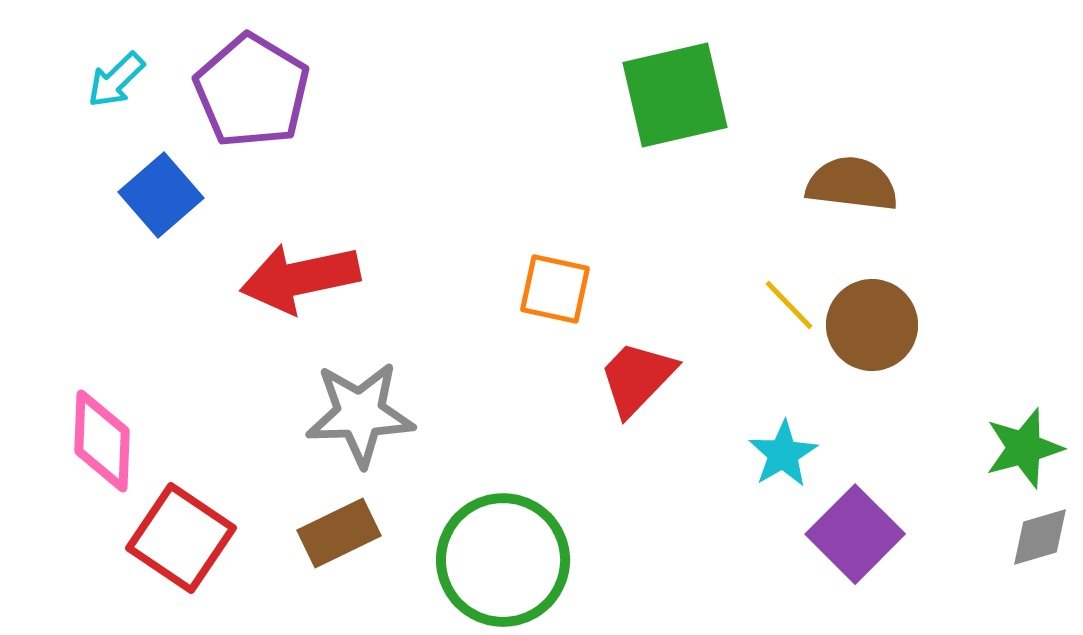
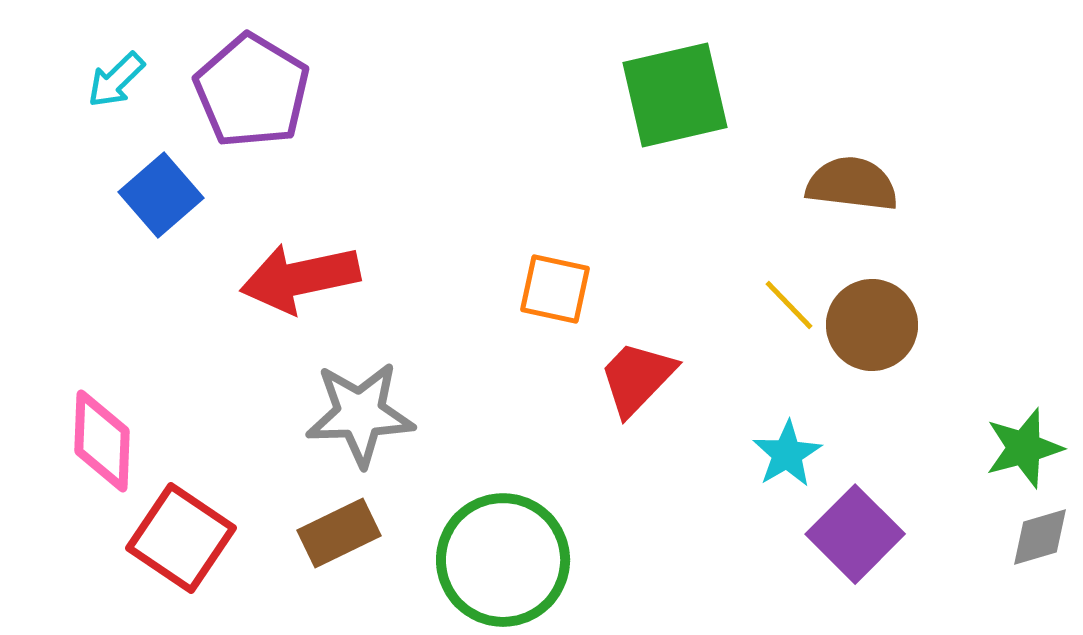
cyan star: moved 4 px right
